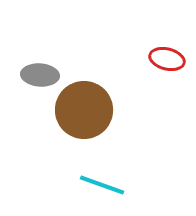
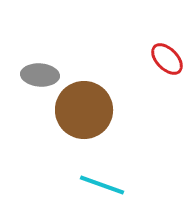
red ellipse: rotated 32 degrees clockwise
